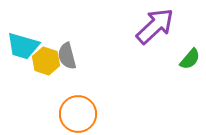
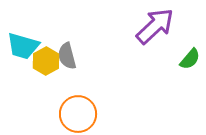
yellow hexagon: rotated 12 degrees clockwise
